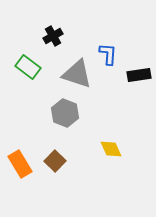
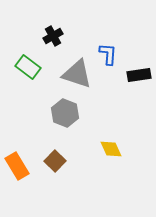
orange rectangle: moved 3 px left, 2 px down
